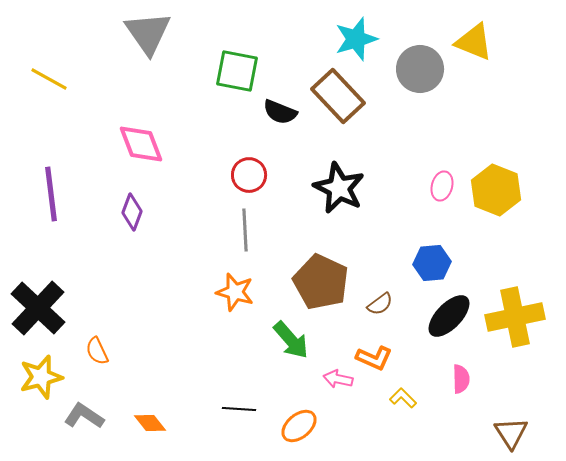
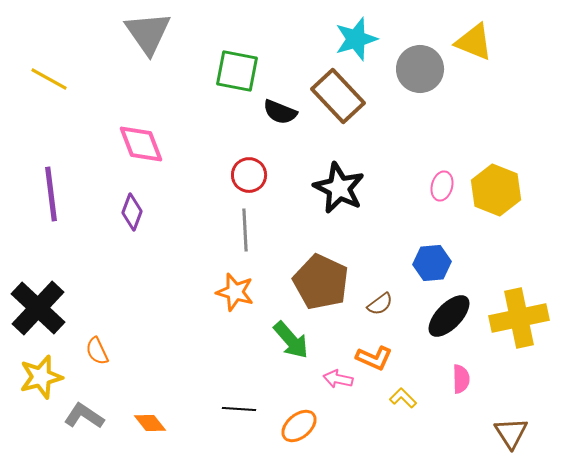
yellow cross: moved 4 px right, 1 px down
